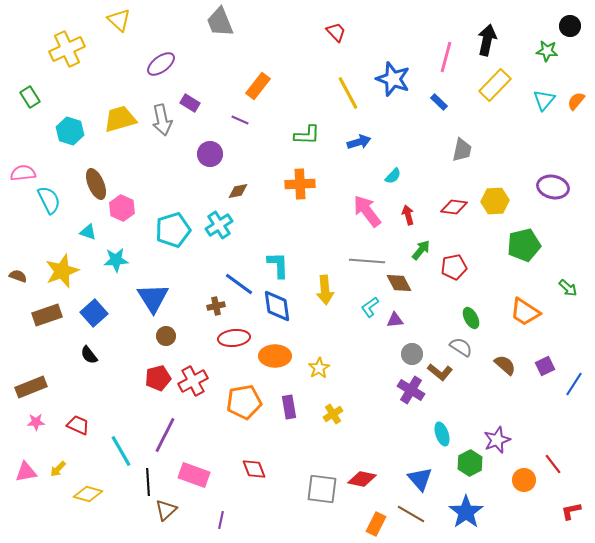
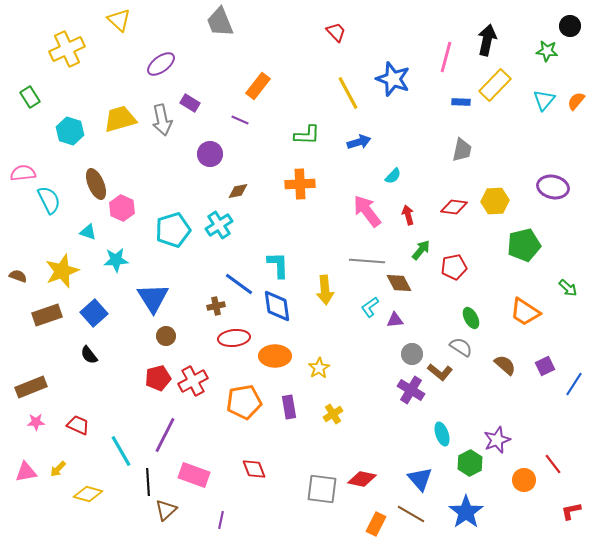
blue rectangle at (439, 102): moved 22 px right; rotated 42 degrees counterclockwise
